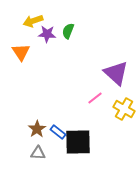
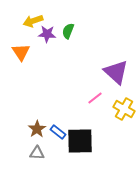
purple triangle: moved 1 px up
black square: moved 2 px right, 1 px up
gray triangle: moved 1 px left
